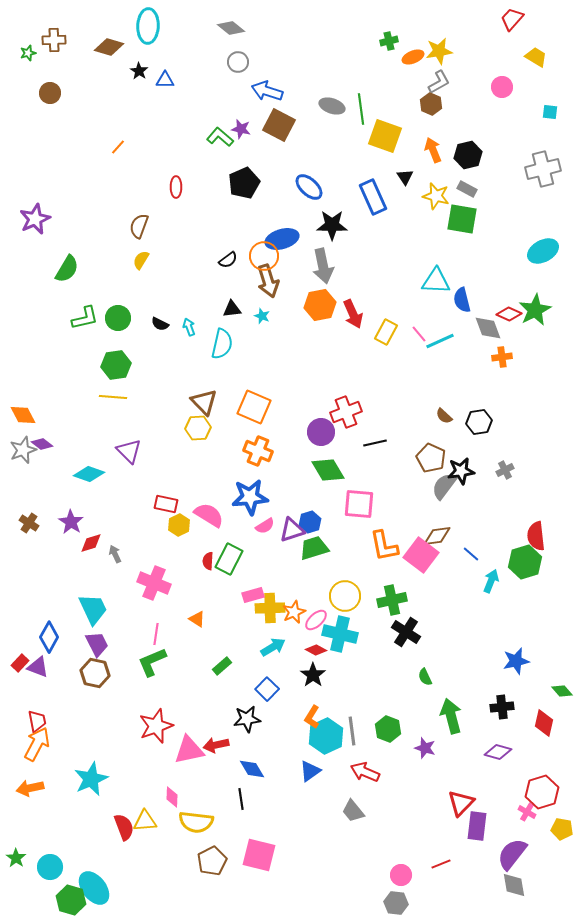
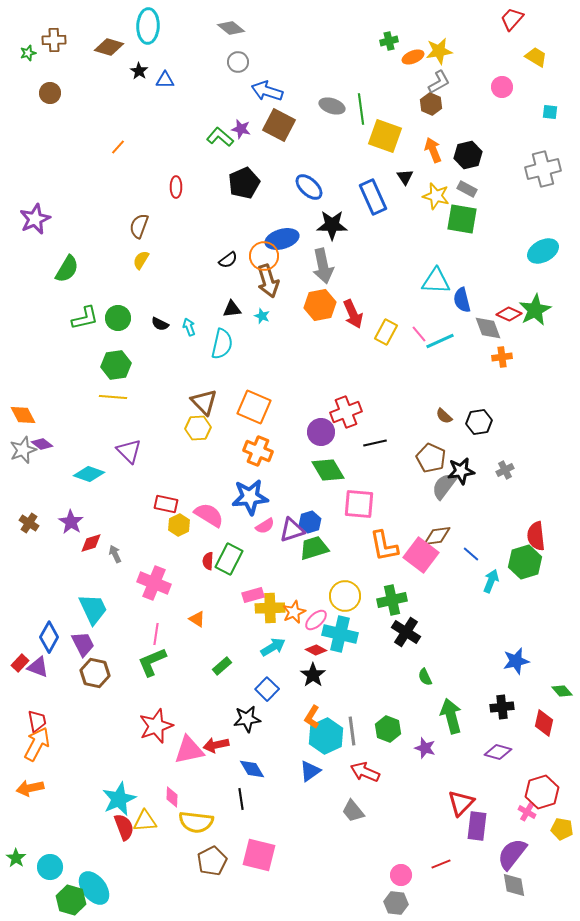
purple trapezoid at (97, 644): moved 14 px left
cyan star at (91, 779): moved 28 px right, 20 px down
